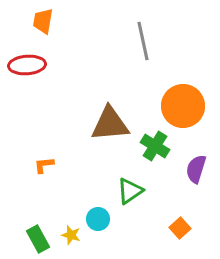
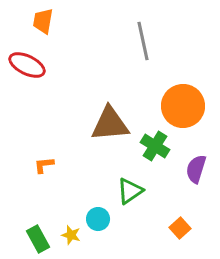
red ellipse: rotated 30 degrees clockwise
